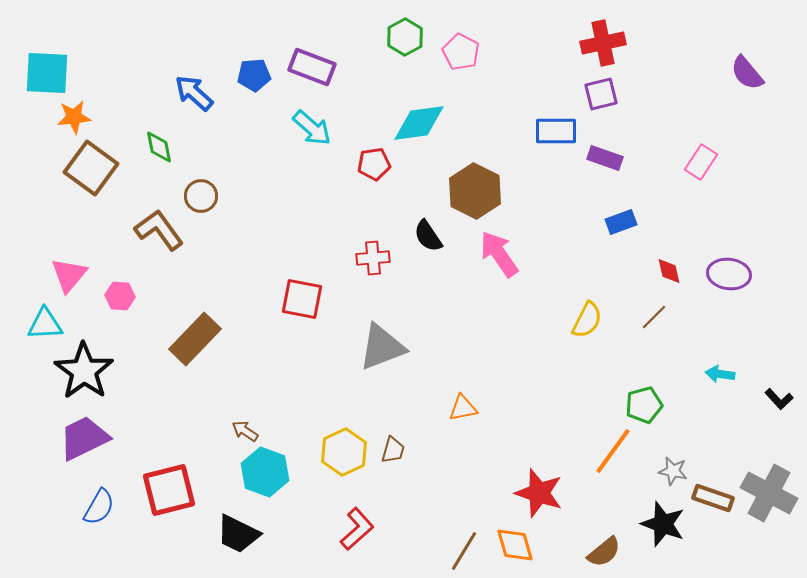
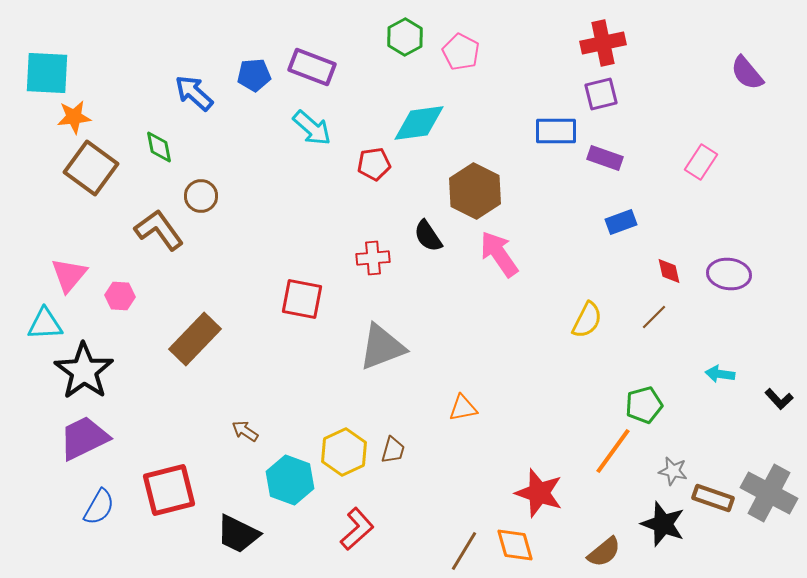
cyan hexagon at (265, 472): moved 25 px right, 8 px down
